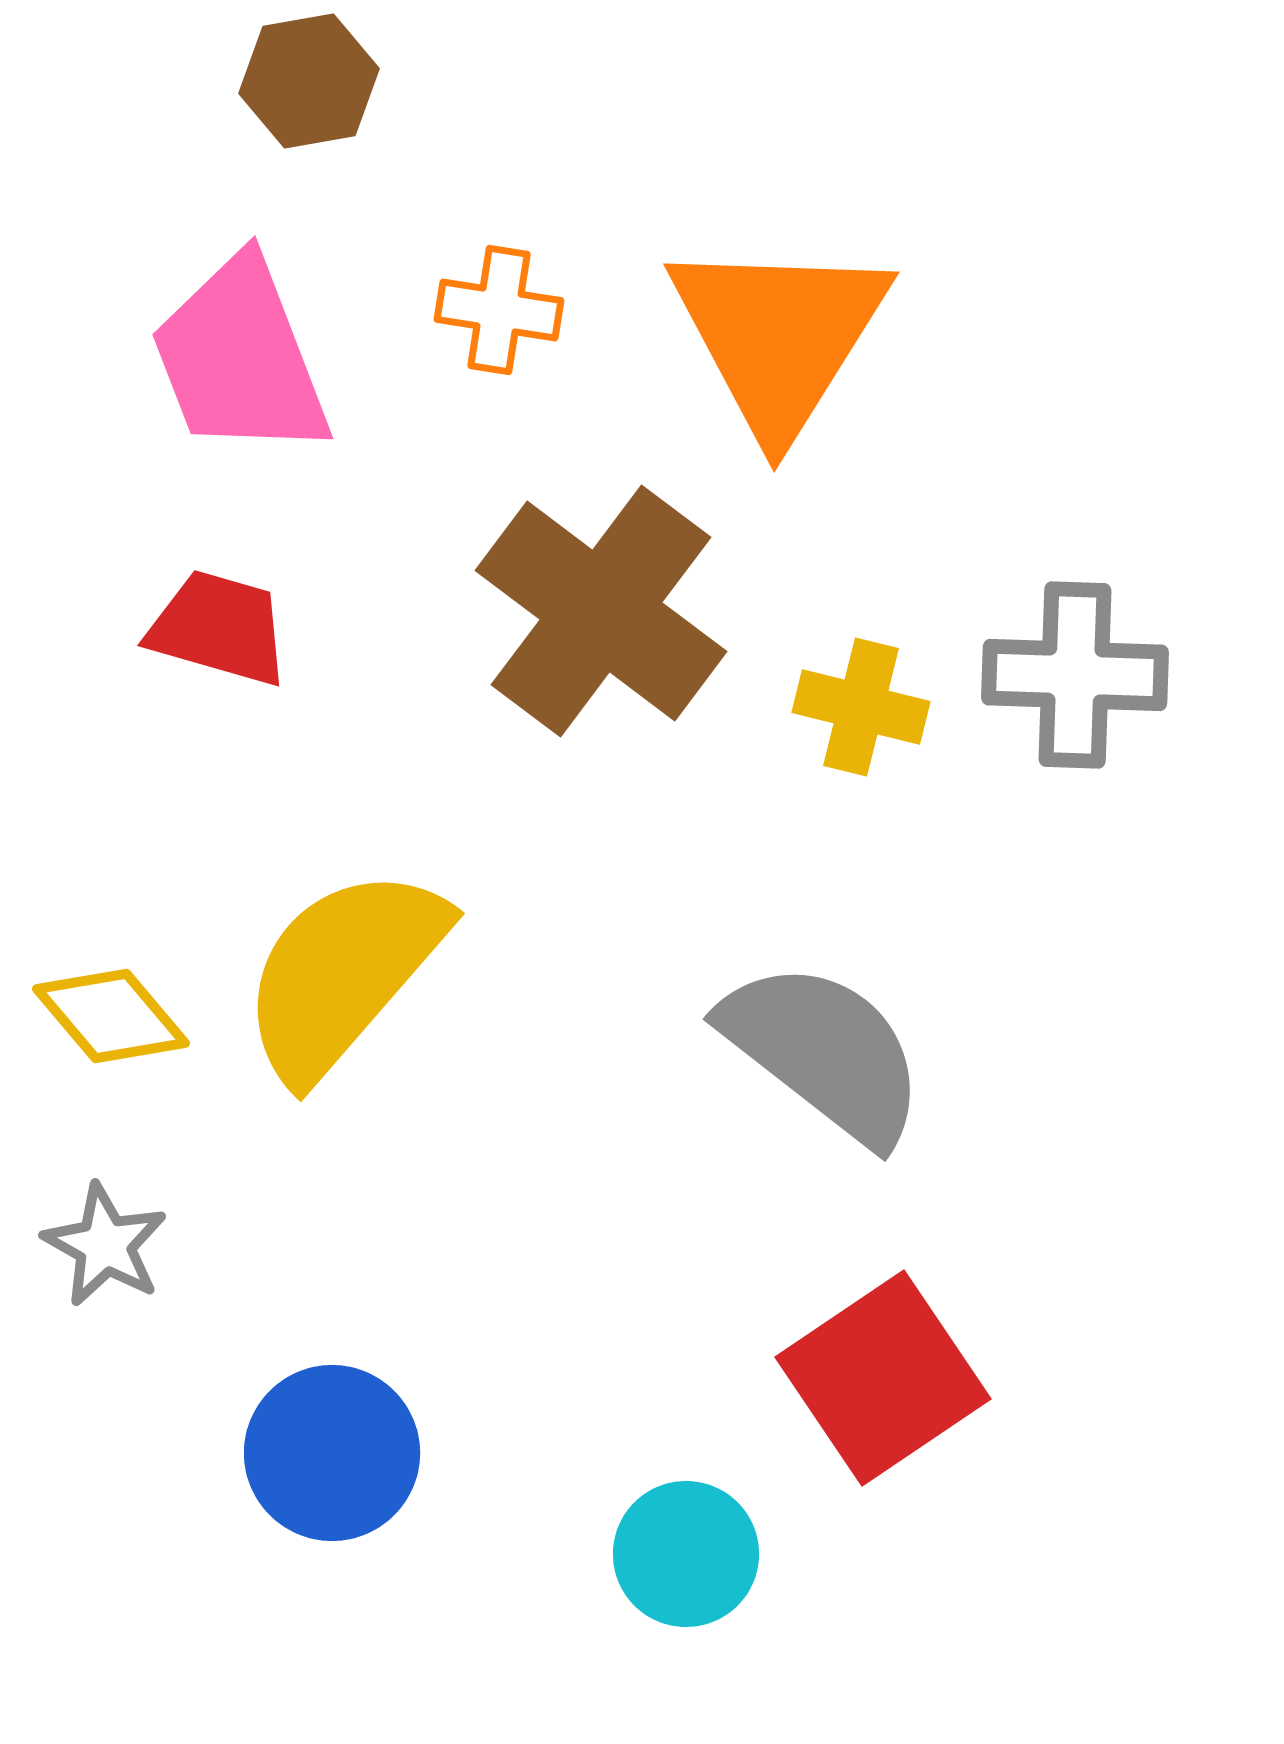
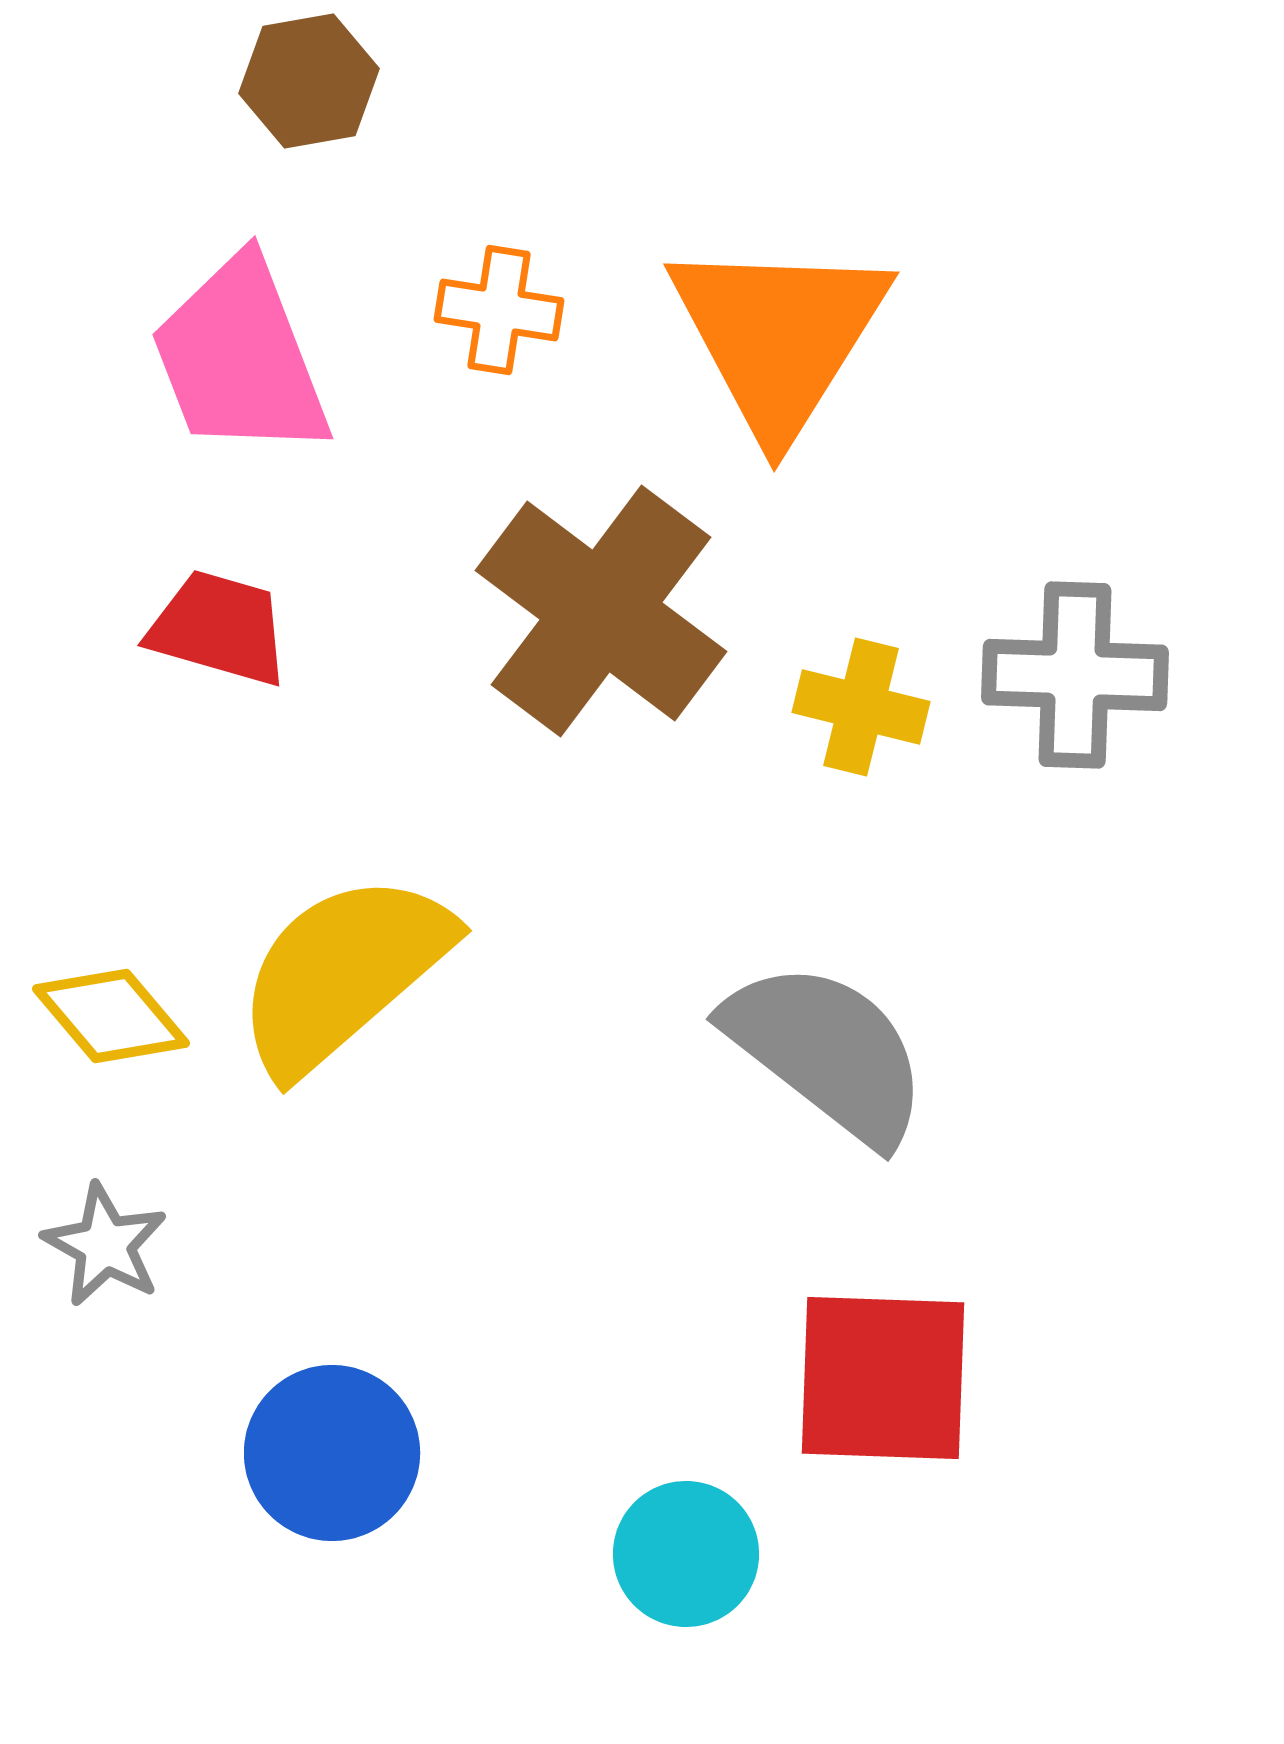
yellow semicircle: rotated 8 degrees clockwise
gray semicircle: moved 3 px right
red square: rotated 36 degrees clockwise
